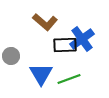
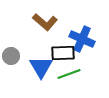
blue cross: rotated 30 degrees counterclockwise
black rectangle: moved 2 px left, 8 px down
blue triangle: moved 7 px up
green line: moved 5 px up
